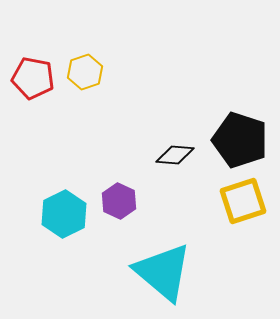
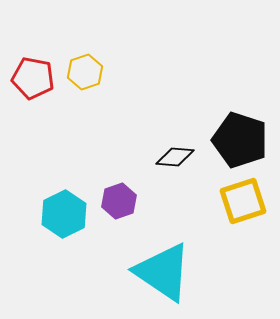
black diamond: moved 2 px down
purple hexagon: rotated 16 degrees clockwise
cyan triangle: rotated 6 degrees counterclockwise
